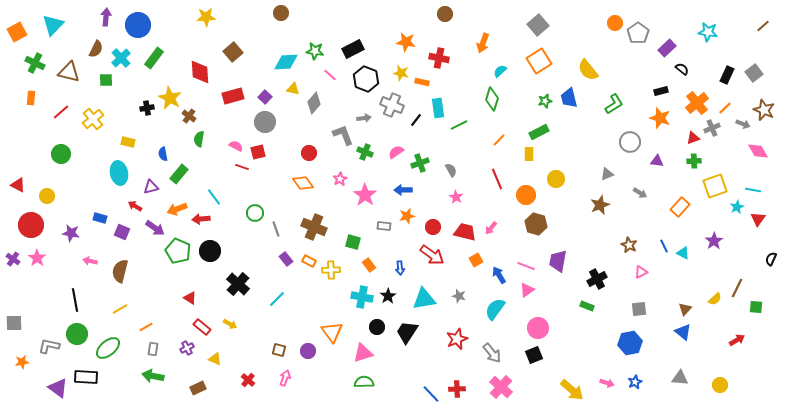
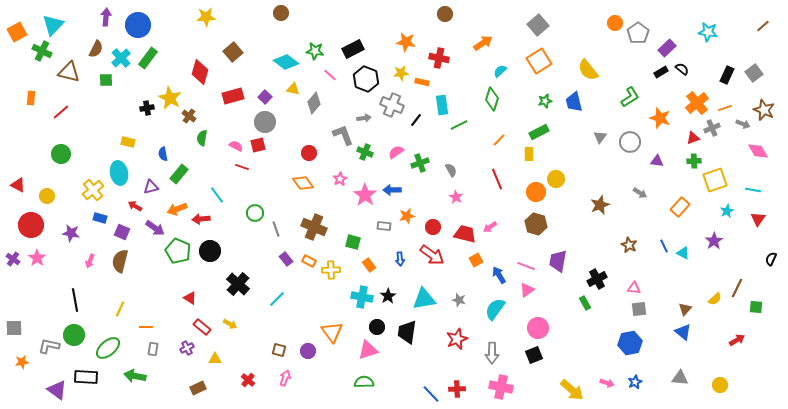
orange arrow at (483, 43): rotated 144 degrees counterclockwise
green rectangle at (154, 58): moved 6 px left
cyan diamond at (286, 62): rotated 40 degrees clockwise
green cross at (35, 63): moved 7 px right, 12 px up
red diamond at (200, 72): rotated 20 degrees clockwise
yellow star at (401, 73): rotated 21 degrees counterclockwise
black rectangle at (661, 91): moved 19 px up; rotated 16 degrees counterclockwise
blue trapezoid at (569, 98): moved 5 px right, 4 px down
green L-shape at (614, 104): moved 16 px right, 7 px up
cyan rectangle at (438, 108): moved 4 px right, 3 px up
orange line at (725, 108): rotated 24 degrees clockwise
yellow cross at (93, 119): moved 71 px down
green semicircle at (199, 139): moved 3 px right, 1 px up
red square at (258, 152): moved 7 px up
gray triangle at (607, 174): moved 7 px left, 37 px up; rotated 32 degrees counterclockwise
yellow square at (715, 186): moved 6 px up
blue arrow at (403, 190): moved 11 px left
orange circle at (526, 195): moved 10 px right, 3 px up
cyan line at (214, 197): moved 3 px right, 2 px up
cyan star at (737, 207): moved 10 px left, 4 px down
pink arrow at (491, 228): moved 1 px left, 1 px up; rotated 16 degrees clockwise
red trapezoid at (465, 232): moved 2 px down
pink arrow at (90, 261): rotated 80 degrees counterclockwise
blue arrow at (400, 268): moved 9 px up
brown semicircle at (120, 271): moved 10 px up
pink triangle at (641, 272): moved 7 px left, 16 px down; rotated 32 degrees clockwise
gray star at (459, 296): moved 4 px down
green rectangle at (587, 306): moved 2 px left, 3 px up; rotated 40 degrees clockwise
yellow line at (120, 309): rotated 35 degrees counterclockwise
gray square at (14, 323): moved 5 px down
orange line at (146, 327): rotated 32 degrees clockwise
black trapezoid at (407, 332): rotated 25 degrees counterclockwise
green circle at (77, 334): moved 3 px left, 1 px down
pink triangle at (363, 353): moved 5 px right, 3 px up
gray arrow at (492, 353): rotated 40 degrees clockwise
yellow triangle at (215, 359): rotated 24 degrees counterclockwise
green arrow at (153, 376): moved 18 px left
pink cross at (501, 387): rotated 30 degrees counterclockwise
purple triangle at (58, 388): moved 1 px left, 2 px down
